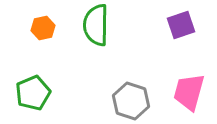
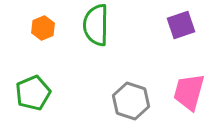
orange hexagon: rotated 10 degrees counterclockwise
